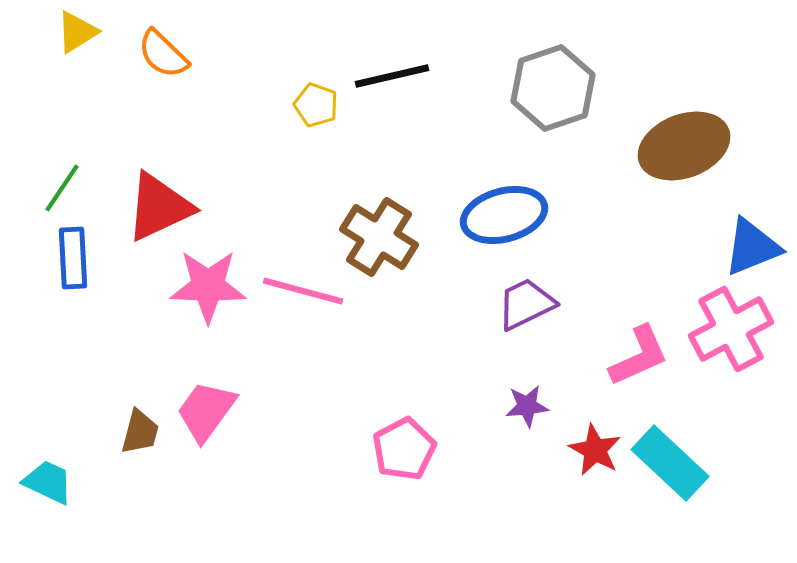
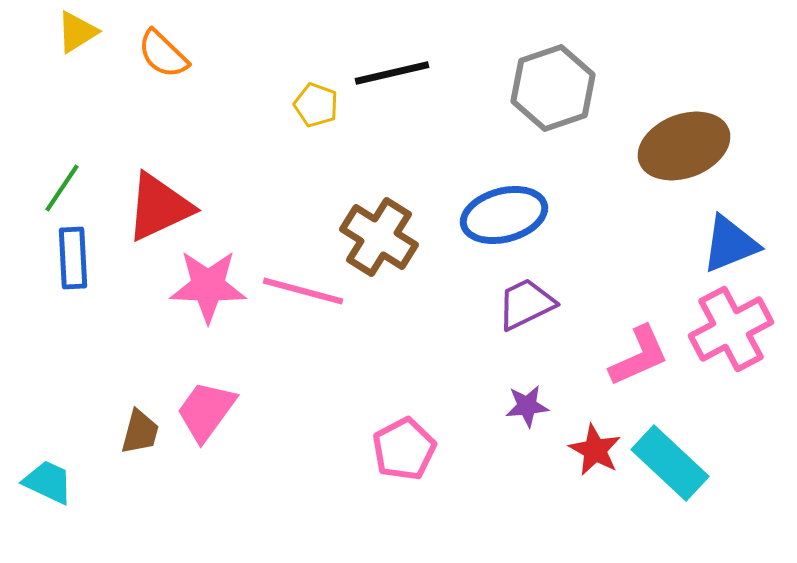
black line: moved 3 px up
blue triangle: moved 22 px left, 3 px up
